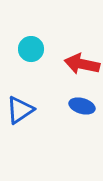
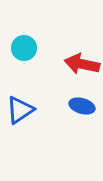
cyan circle: moved 7 px left, 1 px up
